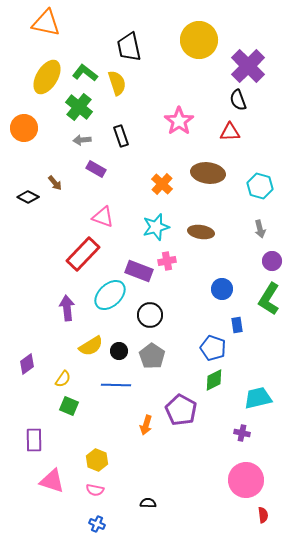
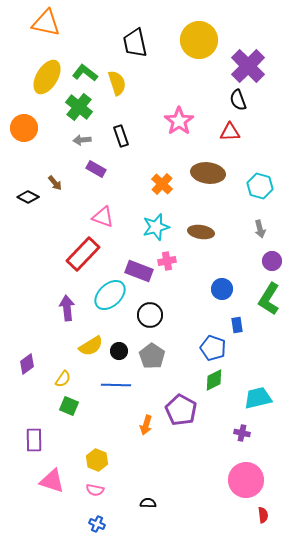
black trapezoid at (129, 47): moved 6 px right, 4 px up
